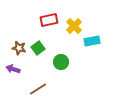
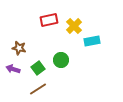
green square: moved 20 px down
green circle: moved 2 px up
